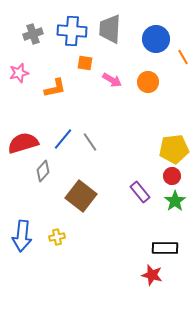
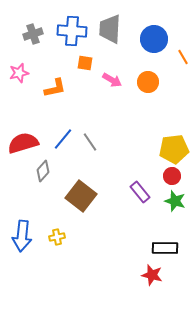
blue circle: moved 2 px left
green star: rotated 20 degrees counterclockwise
